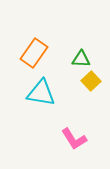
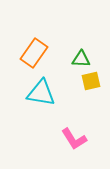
yellow square: rotated 30 degrees clockwise
